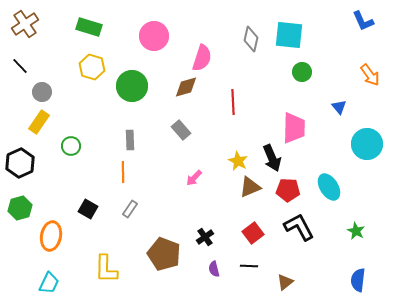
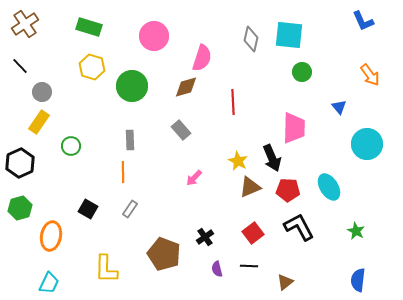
purple semicircle at (214, 269): moved 3 px right
